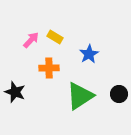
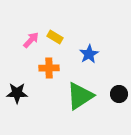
black star: moved 2 px right, 1 px down; rotated 20 degrees counterclockwise
